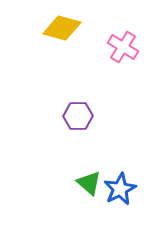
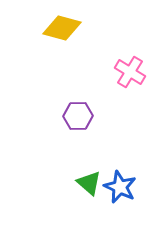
pink cross: moved 7 px right, 25 px down
blue star: moved 2 px up; rotated 20 degrees counterclockwise
